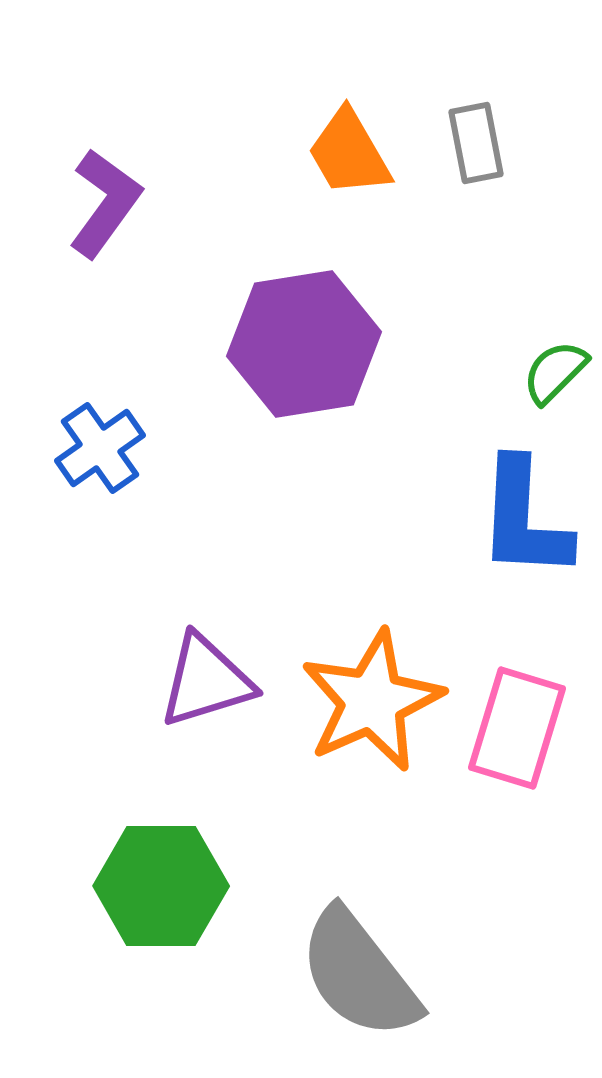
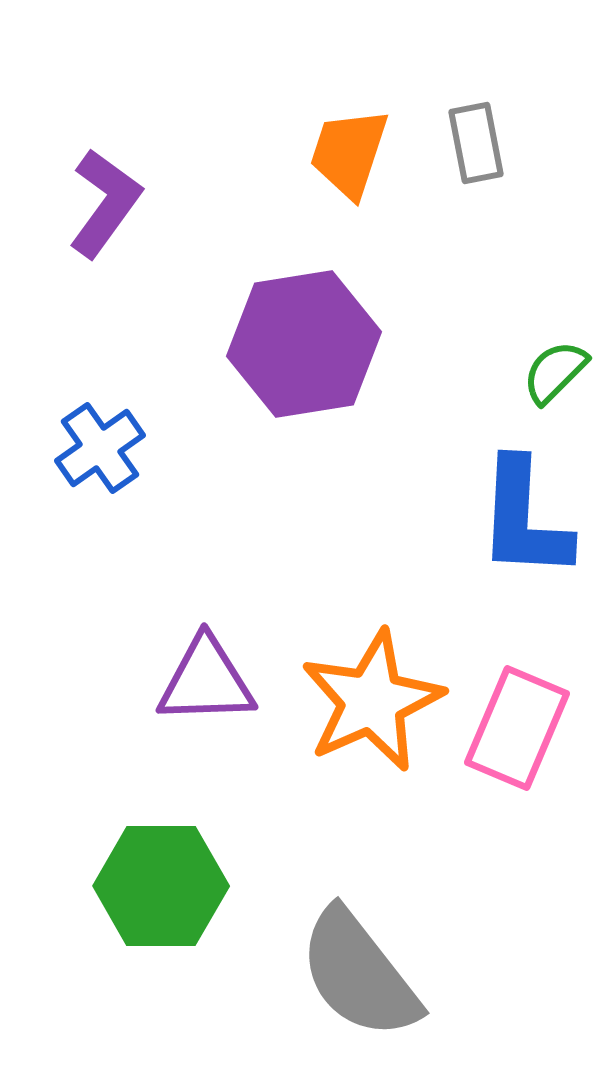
orange trapezoid: rotated 48 degrees clockwise
purple triangle: rotated 15 degrees clockwise
pink rectangle: rotated 6 degrees clockwise
